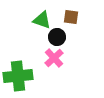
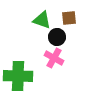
brown square: moved 2 px left, 1 px down; rotated 14 degrees counterclockwise
pink cross: rotated 18 degrees counterclockwise
green cross: rotated 8 degrees clockwise
